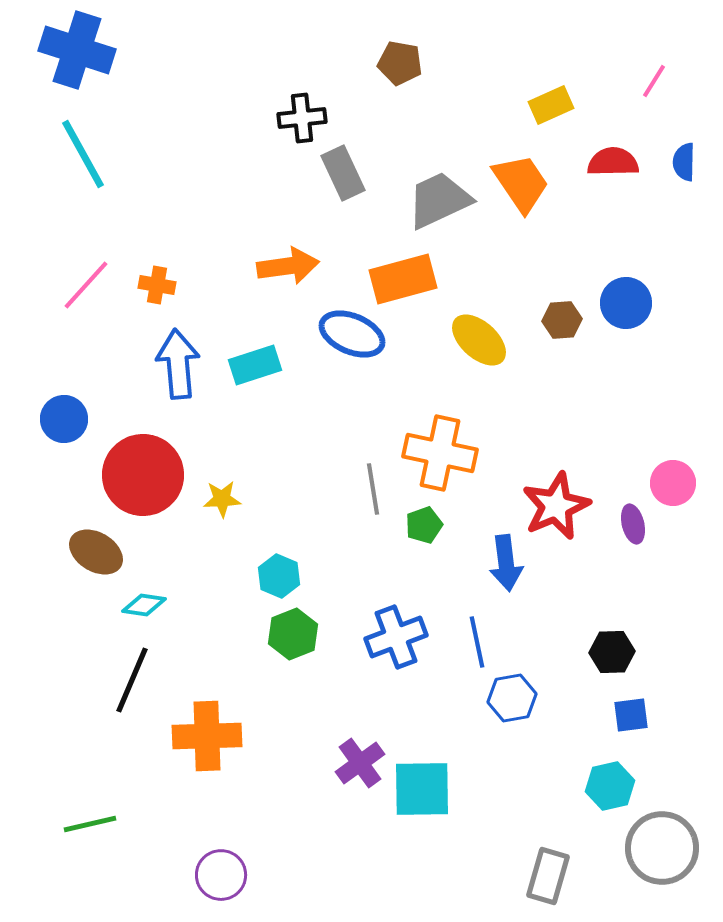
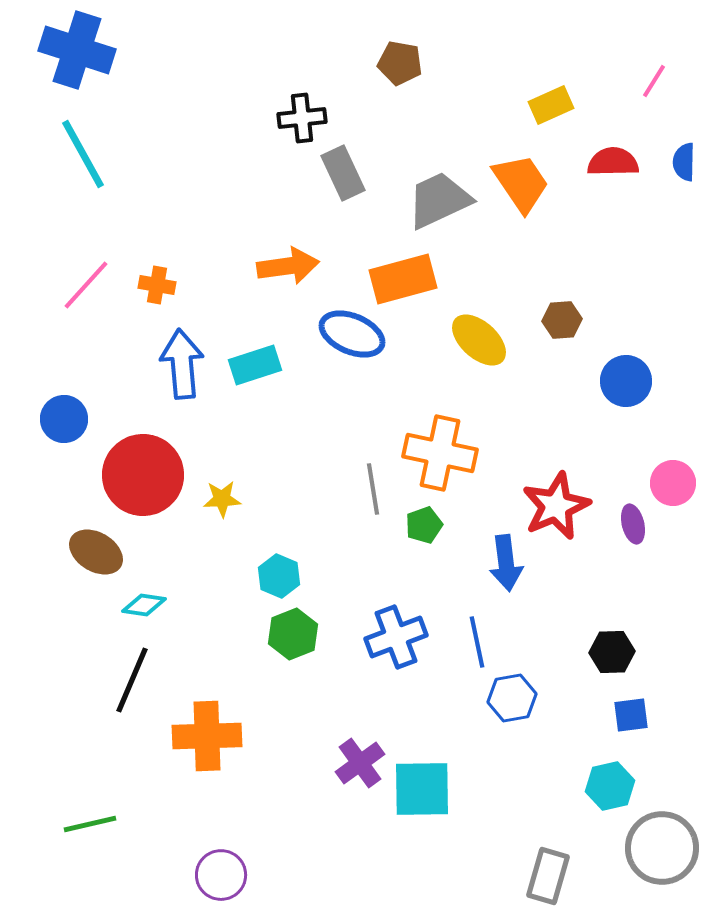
blue circle at (626, 303): moved 78 px down
blue arrow at (178, 364): moved 4 px right
